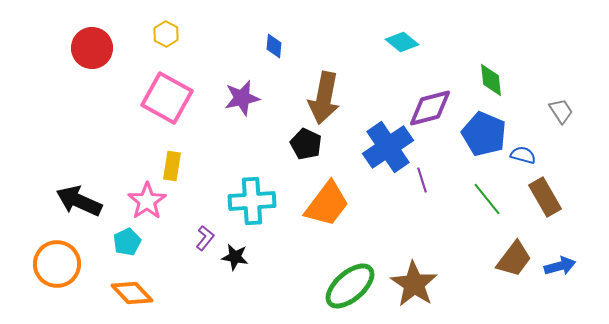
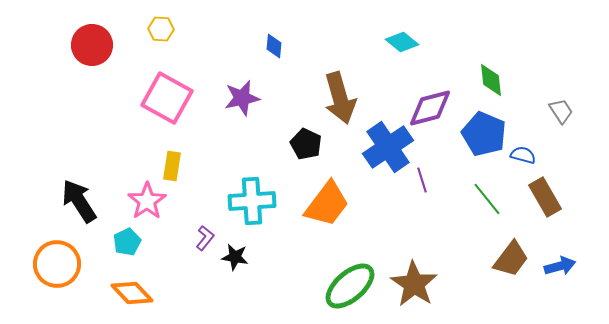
yellow hexagon: moved 5 px left, 5 px up; rotated 25 degrees counterclockwise
red circle: moved 3 px up
brown arrow: moved 16 px right; rotated 27 degrees counterclockwise
black arrow: rotated 33 degrees clockwise
brown trapezoid: moved 3 px left
